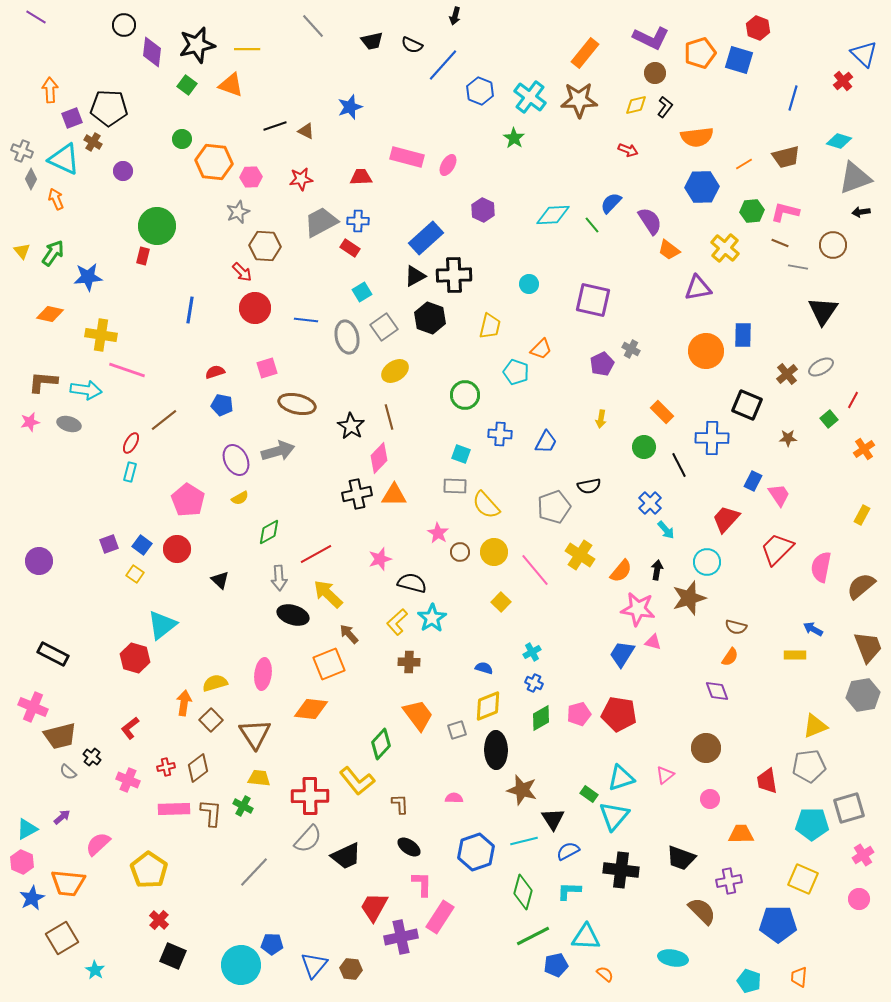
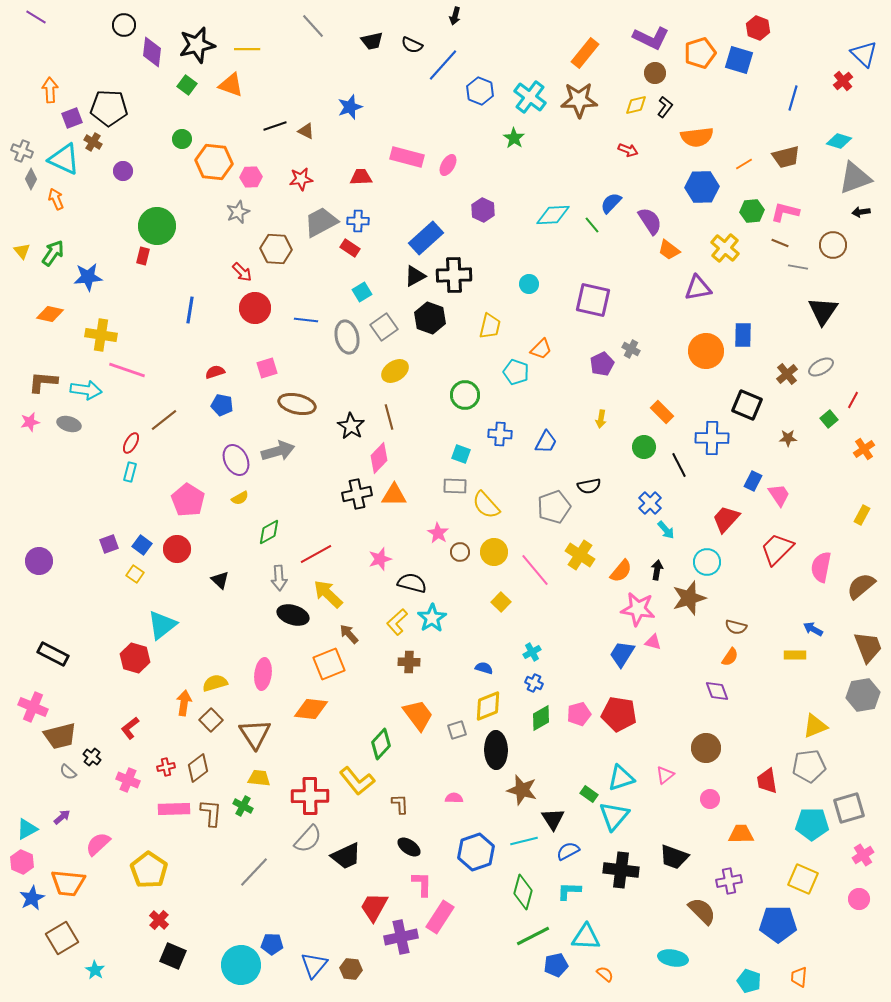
brown hexagon at (265, 246): moved 11 px right, 3 px down
black trapezoid at (681, 858): moved 7 px left, 1 px up
